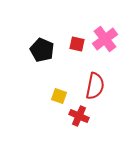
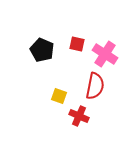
pink cross: moved 15 px down; rotated 20 degrees counterclockwise
